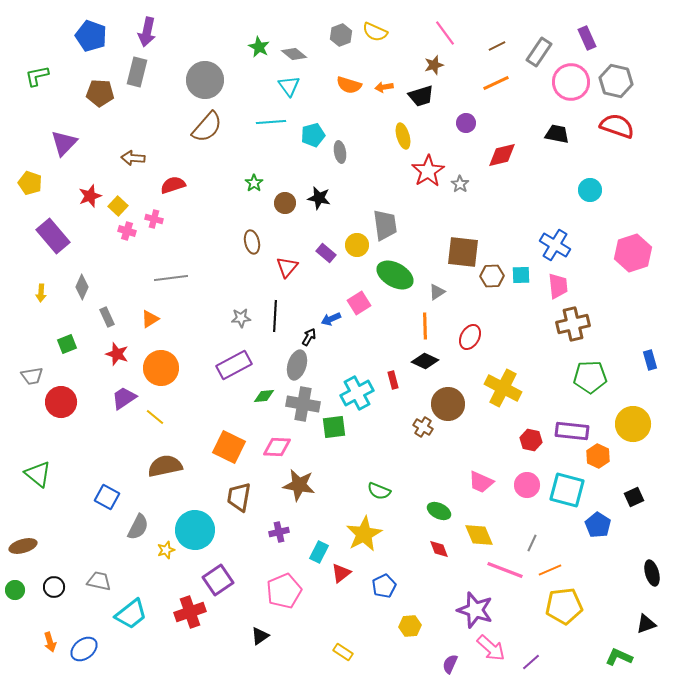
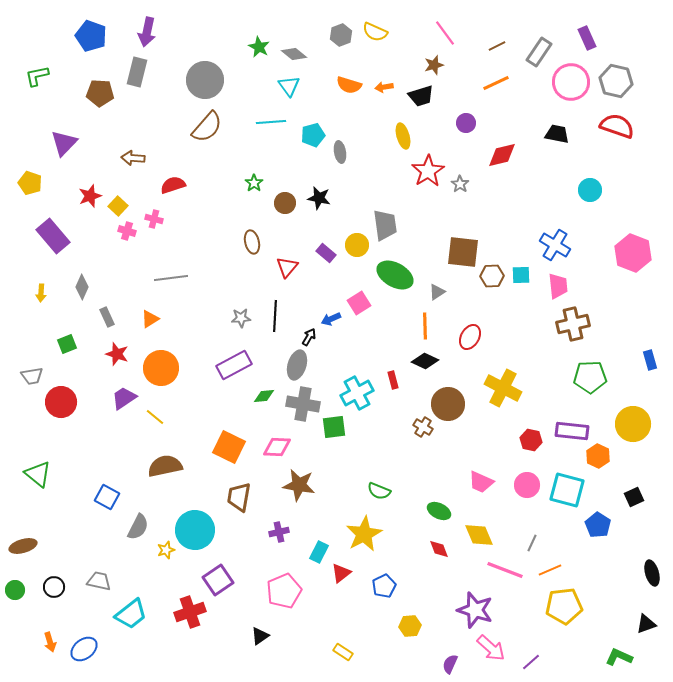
pink hexagon at (633, 253): rotated 21 degrees counterclockwise
